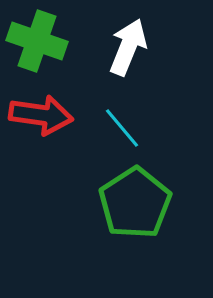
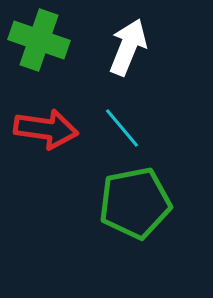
green cross: moved 2 px right, 1 px up
red arrow: moved 5 px right, 14 px down
green pentagon: rotated 22 degrees clockwise
